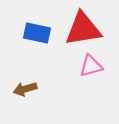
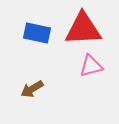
red triangle: rotated 6 degrees clockwise
brown arrow: moved 7 px right; rotated 15 degrees counterclockwise
